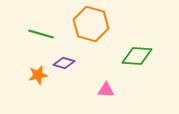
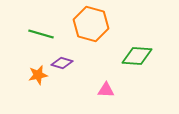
purple diamond: moved 2 px left
